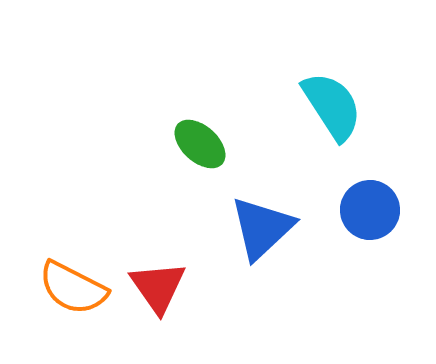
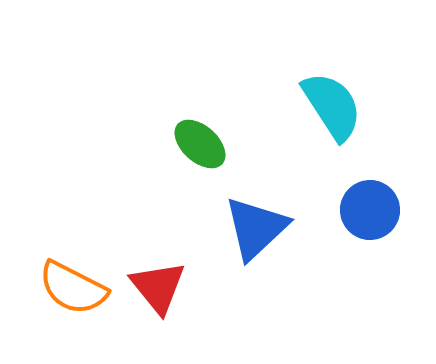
blue triangle: moved 6 px left
red triangle: rotated 4 degrees counterclockwise
